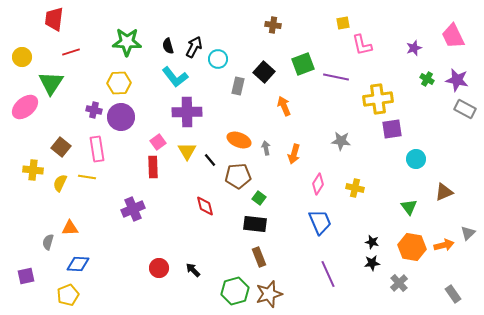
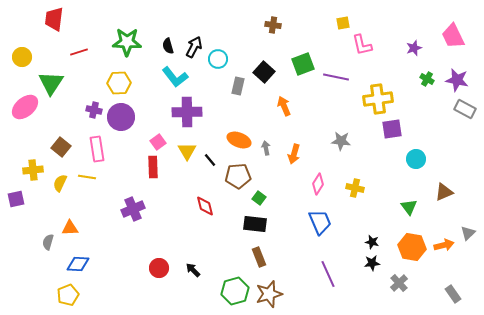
red line at (71, 52): moved 8 px right
yellow cross at (33, 170): rotated 12 degrees counterclockwise
purple square at (26, 276): moved 10 px left, 77 px up
